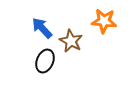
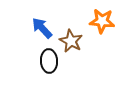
orange star: moved 2 px left
black ellipse: moved 4 px right; rotated 25 degrees counterclockwise
